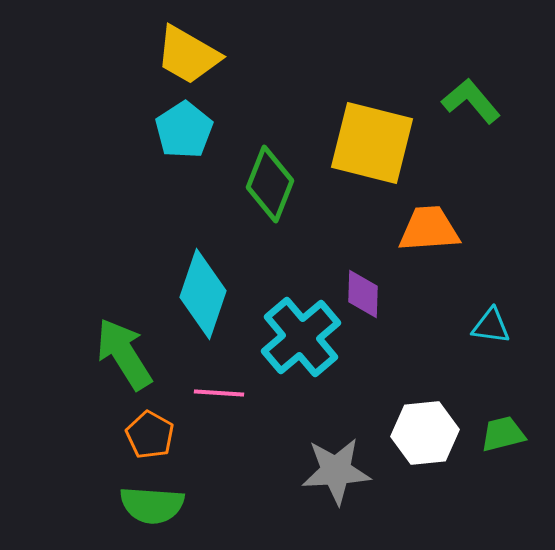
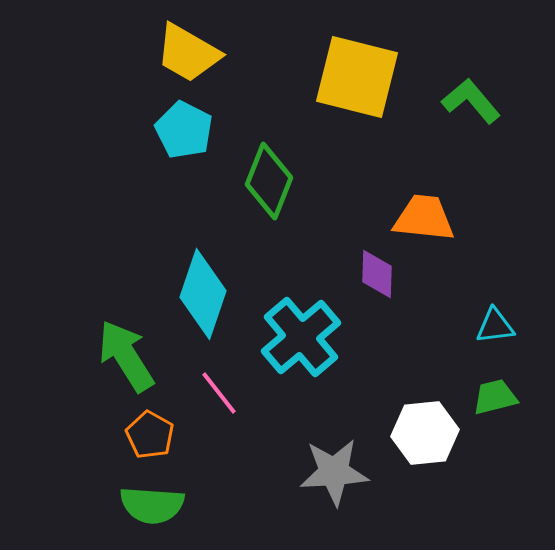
yellow trapezoid: moved 2 px up
cyan pentagon: rotated 12 degrees counterclockwise
yellow square: moved 15 px left, 66 px up
green diamond: moved 1 px left, 3 px up
orange trapezoid: moved 5 px left, 11 px up; rotated 10 degrees clockwise
purple diamond: moved 14 px right, 20 px up
cyan triangle: moved 4 px right; rotated 15 degrees counterclockwise
green arrow: moved 2 px right, 2 px down
pink line: rotated 48 degrees clockwise
green trapezoid: moved 8 px left, 37 px up
gray star: moved 2 px left, 1 px down
